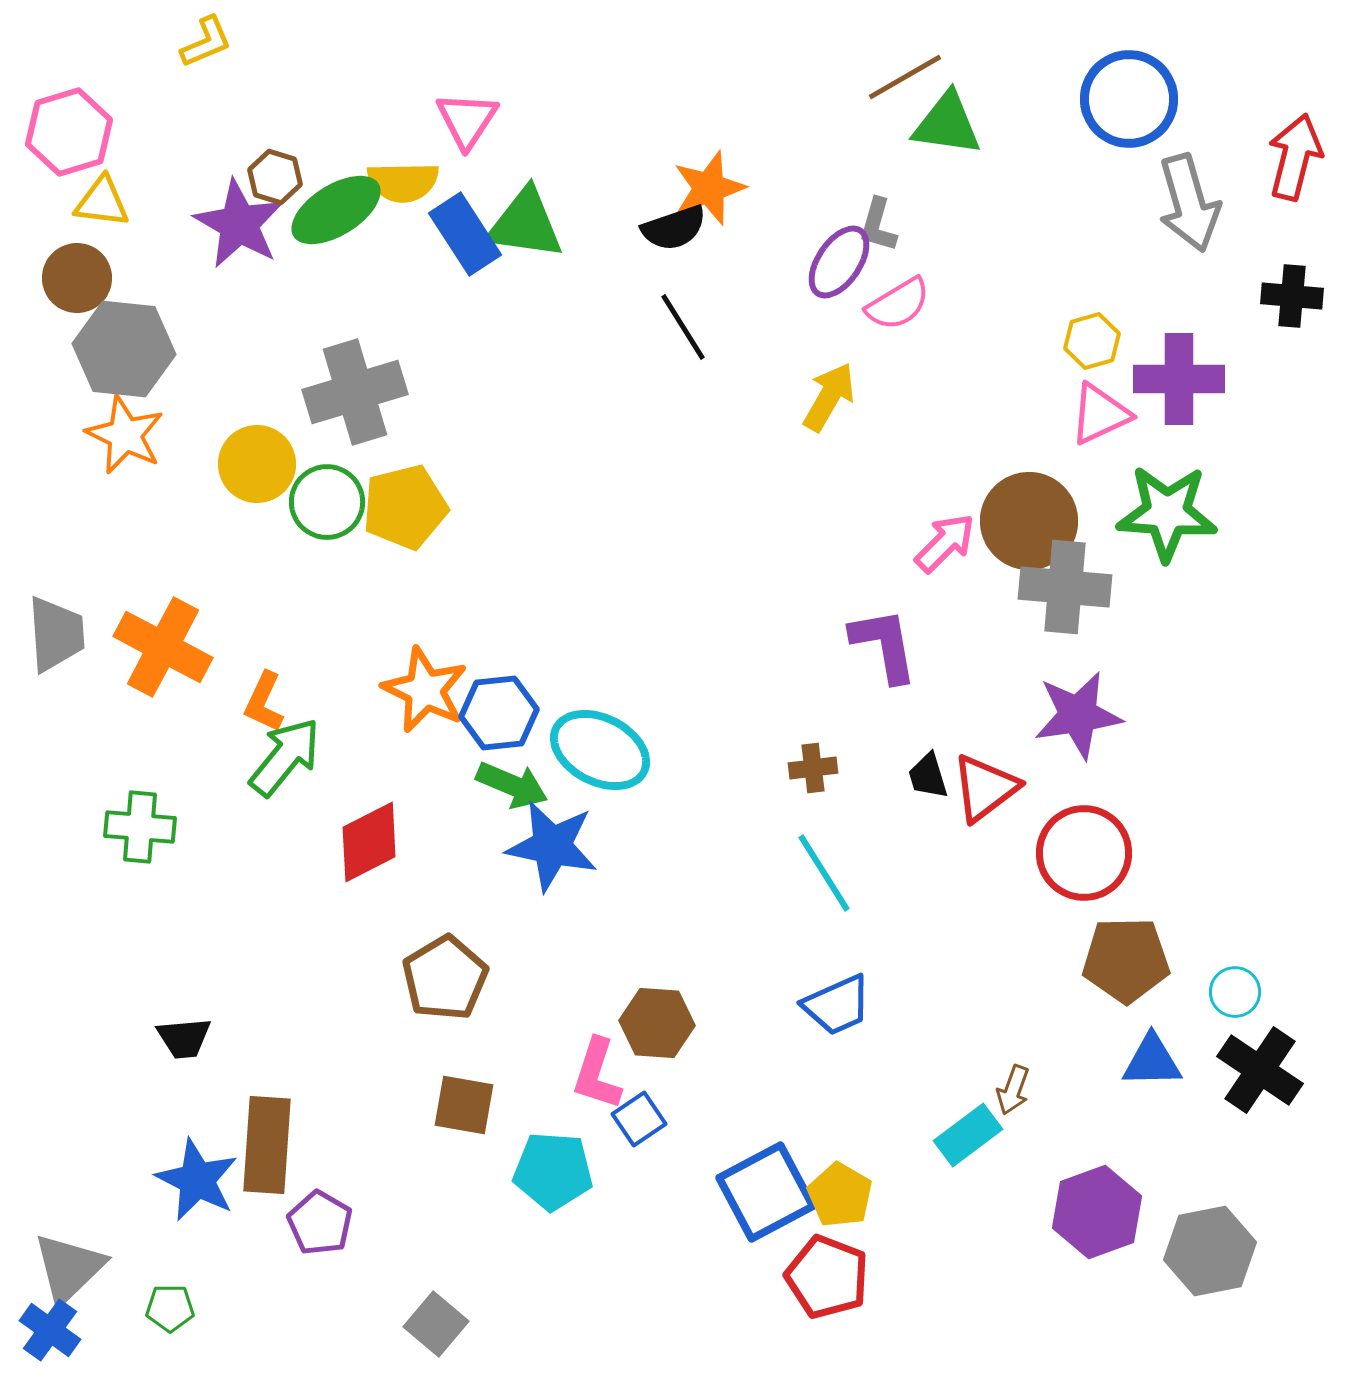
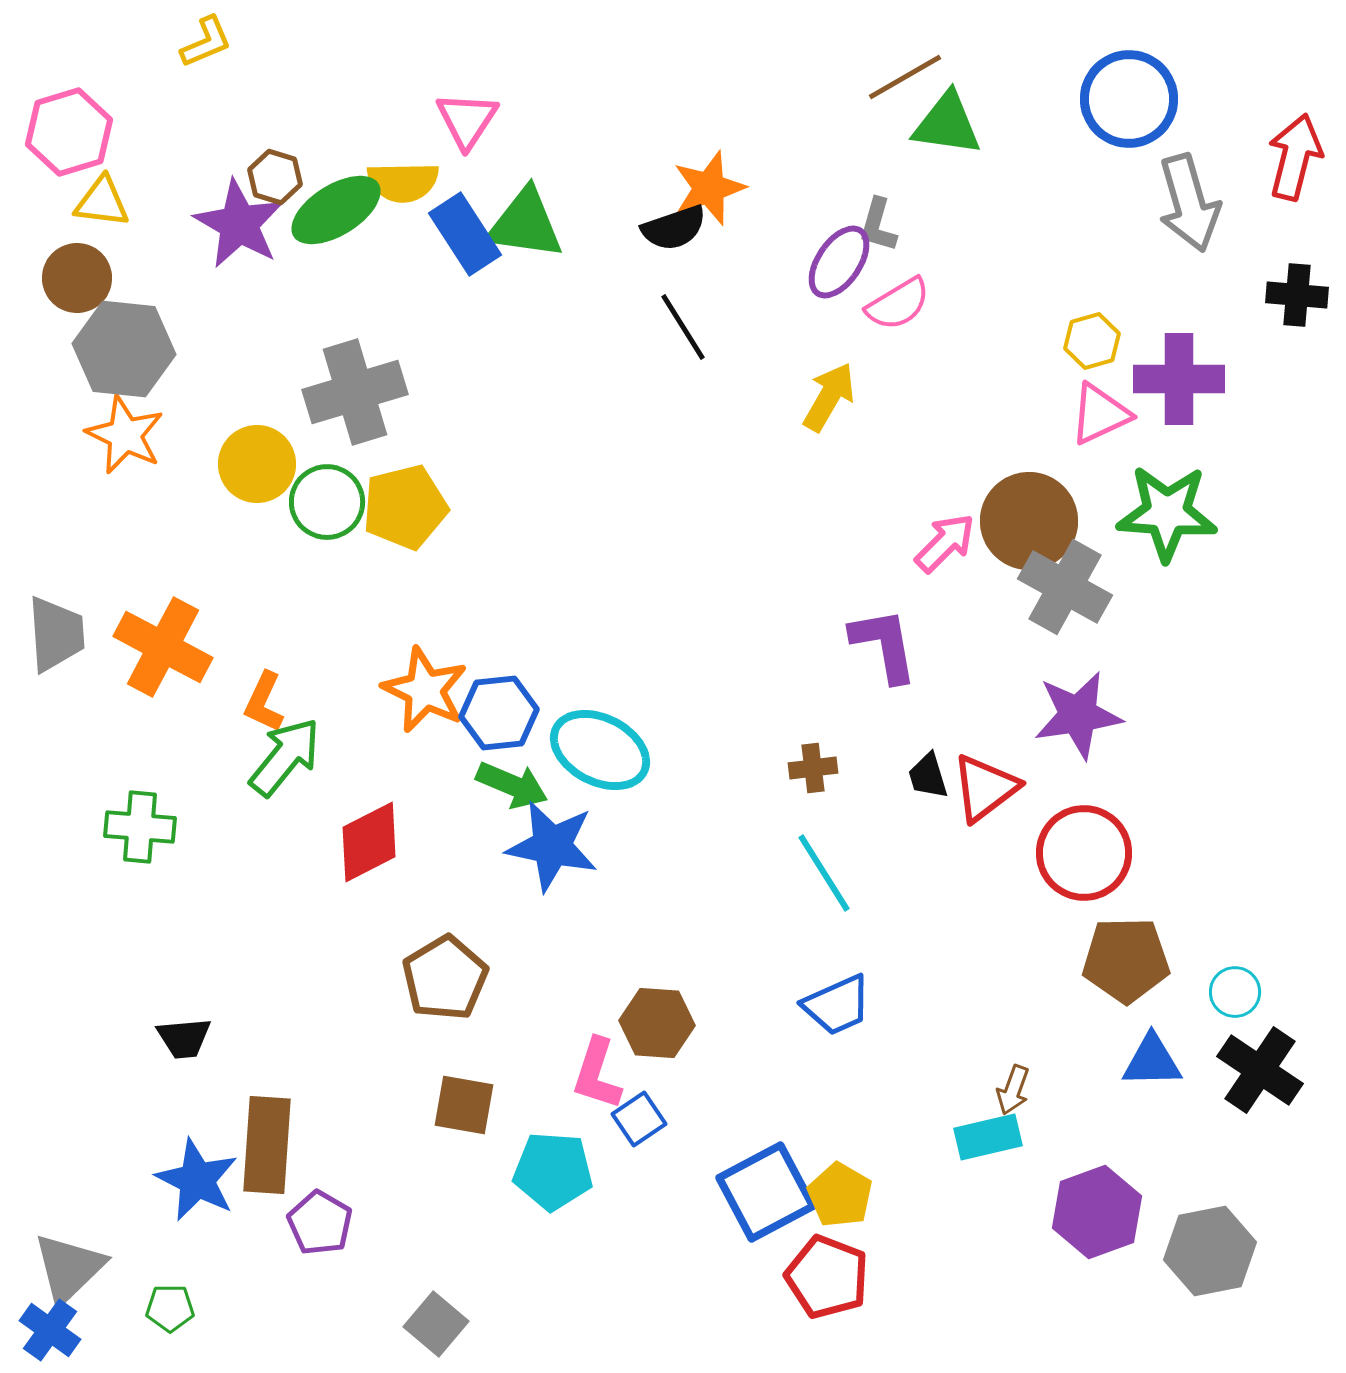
black cross at (1292, 296): moved 5 px right, 1 px up
gray cross at (1065, 587): rotated 24 degrees clockwise
cyan rectangle at (968, 1135): moved 20 px right, 2 px down; rotated 24 degrees clockwise
